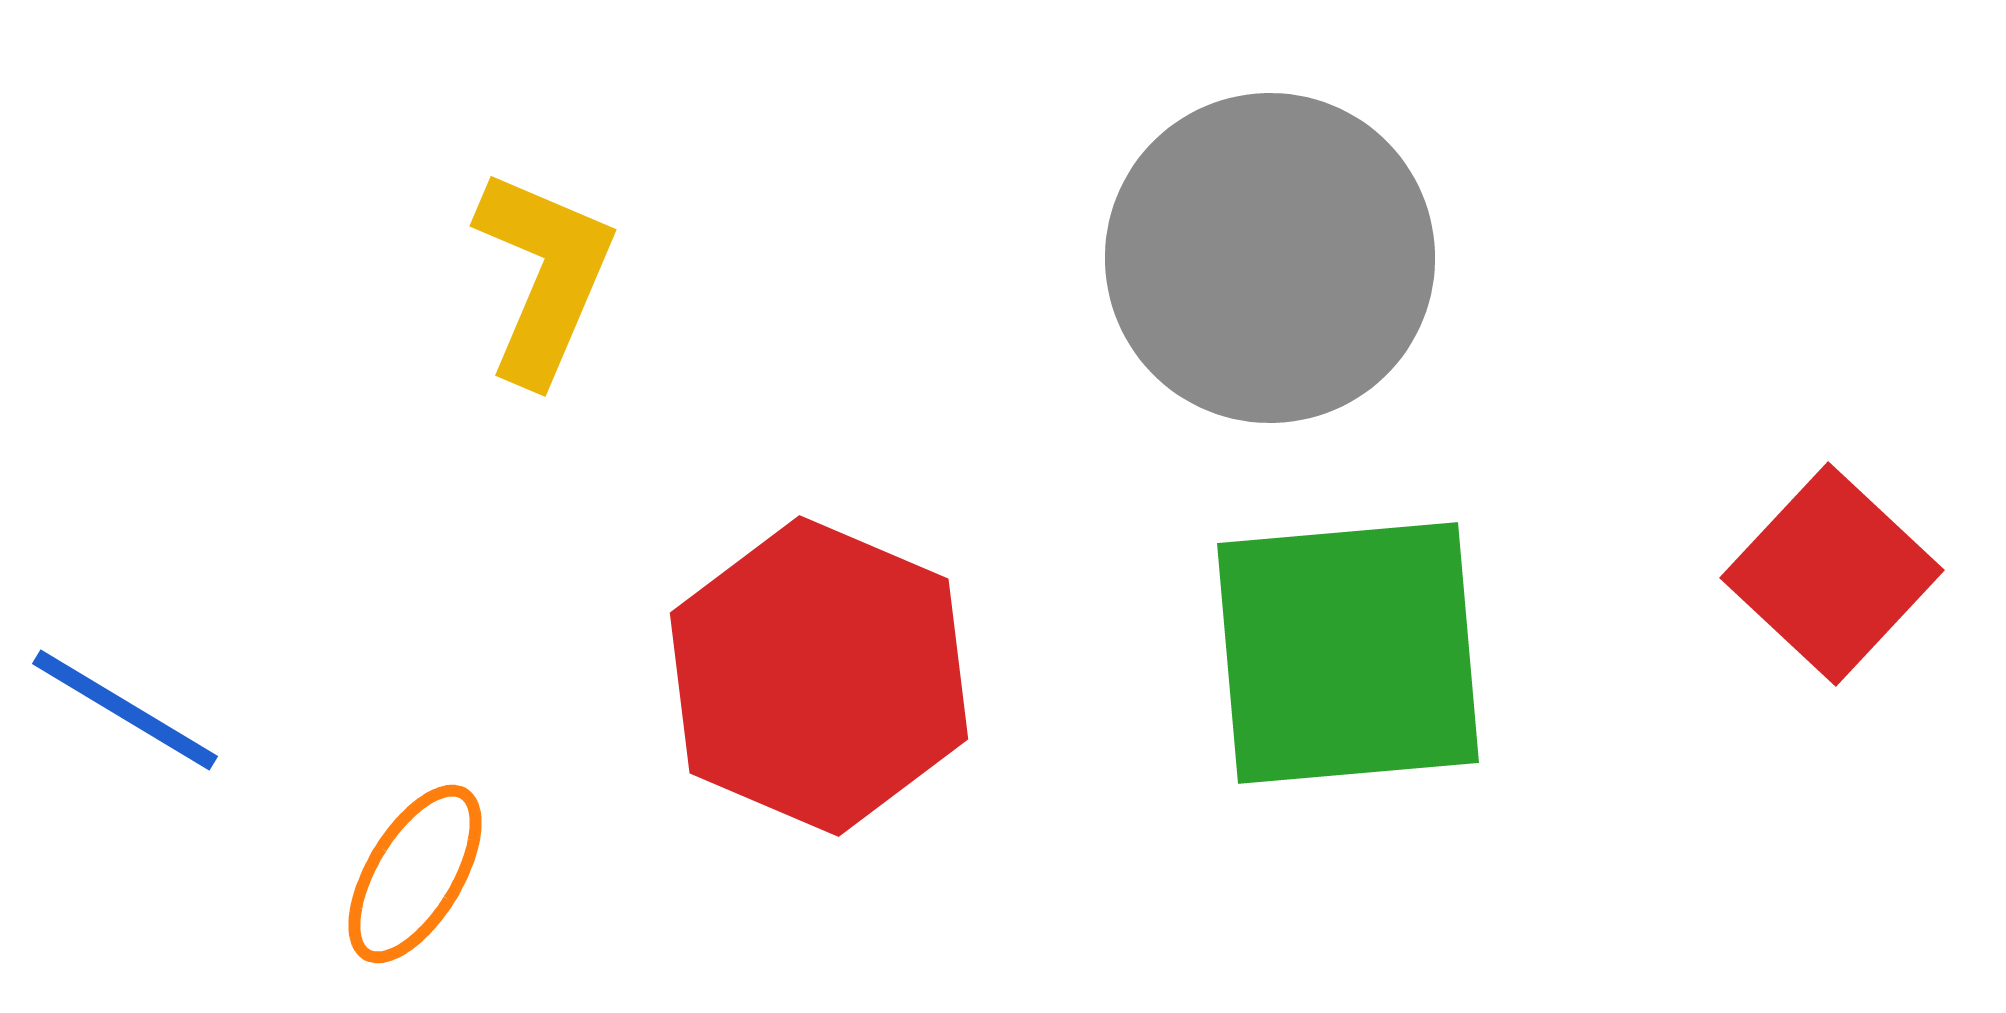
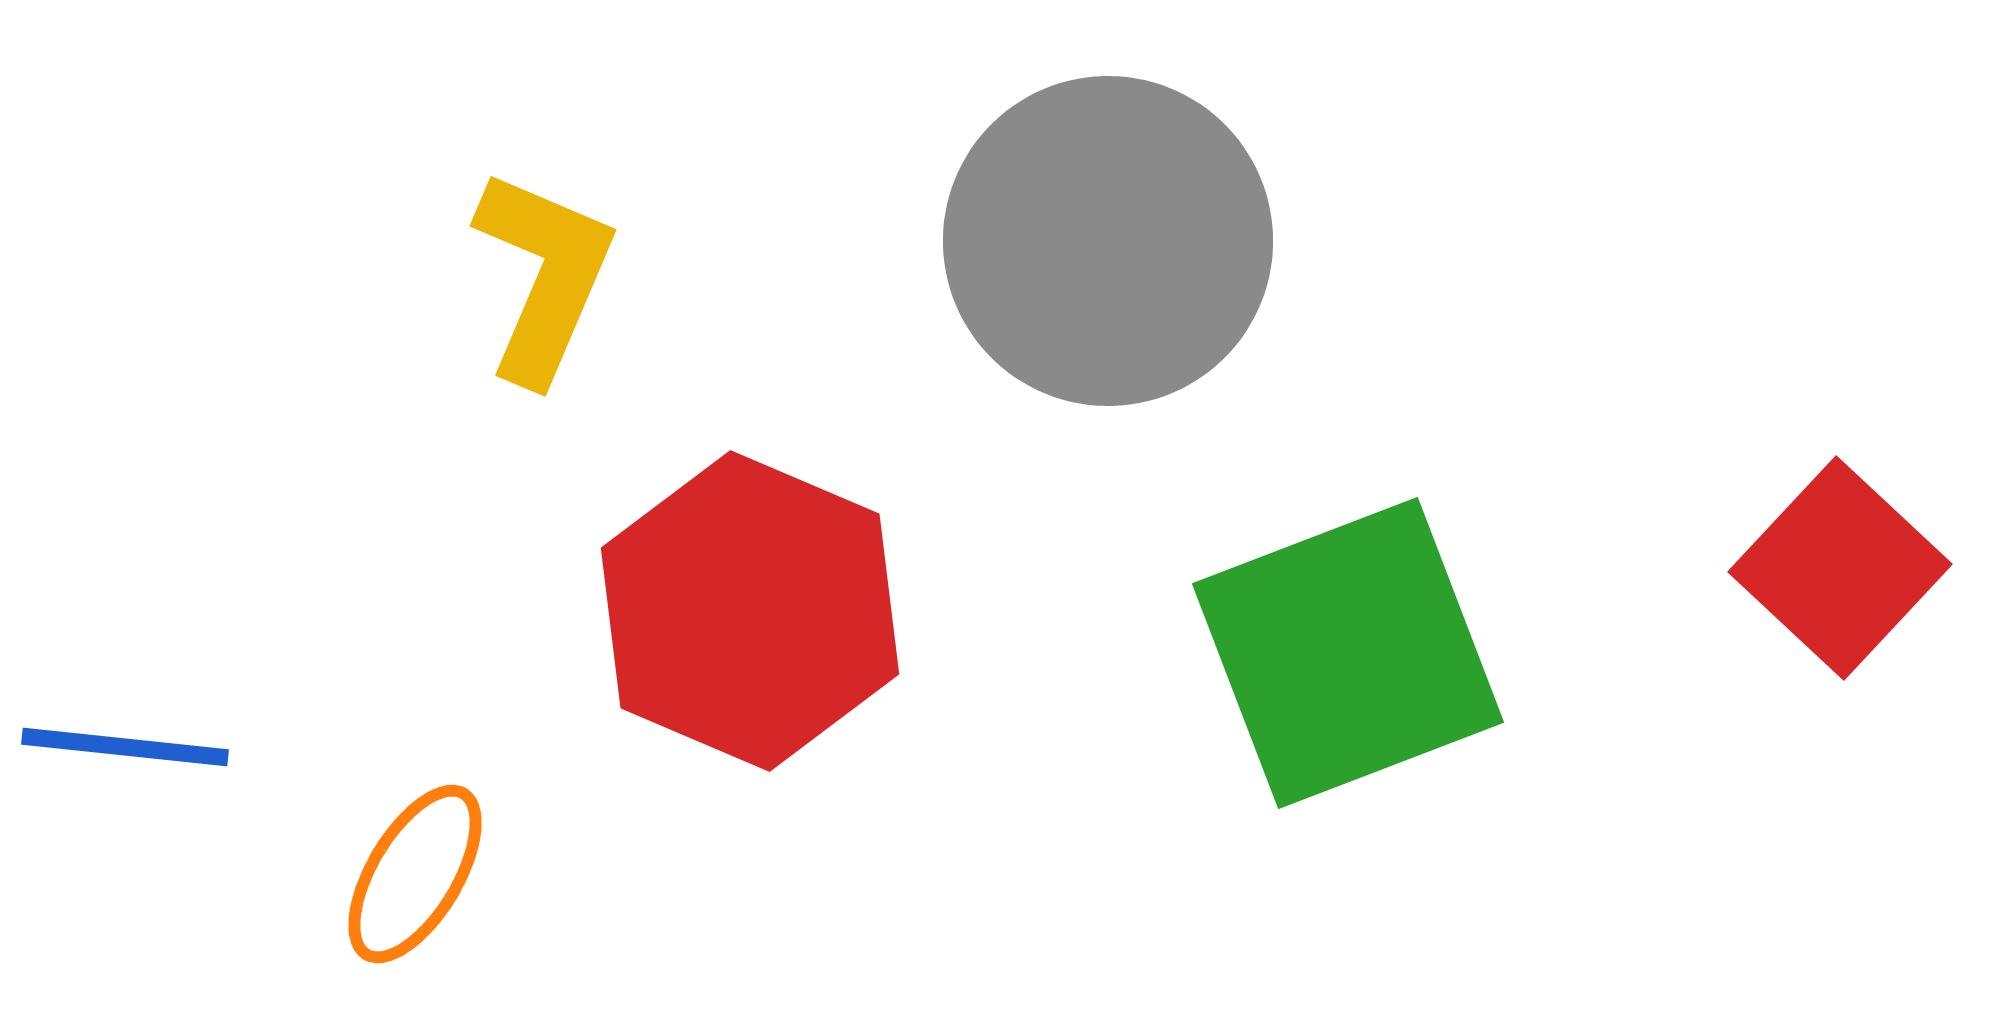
gray circle: moved 162 px left, 17 px up
red square: moved 8 px right, 6 px up
green square: rotated 16 degrees counterclockwise
red hexagon: moved 69 px left, 65 px up
blue line: moved 37 px down; rotated 25 degrees counterclockwise
